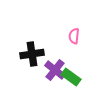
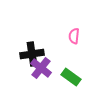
purple cross: moved 14 px left, 2 px up
